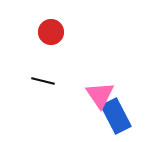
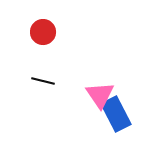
red circle: moved 8 px left
blue rectangle: moved 2 px up
